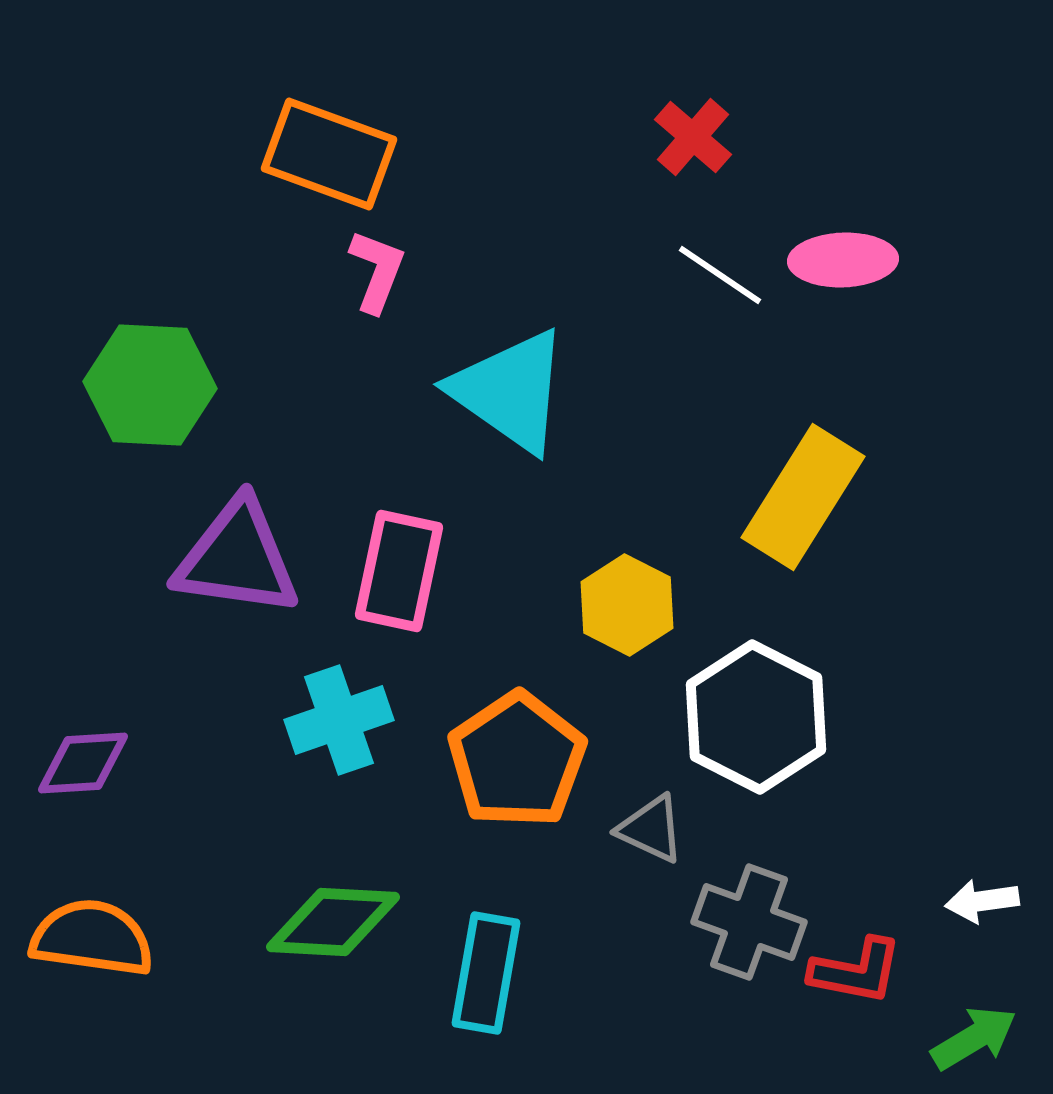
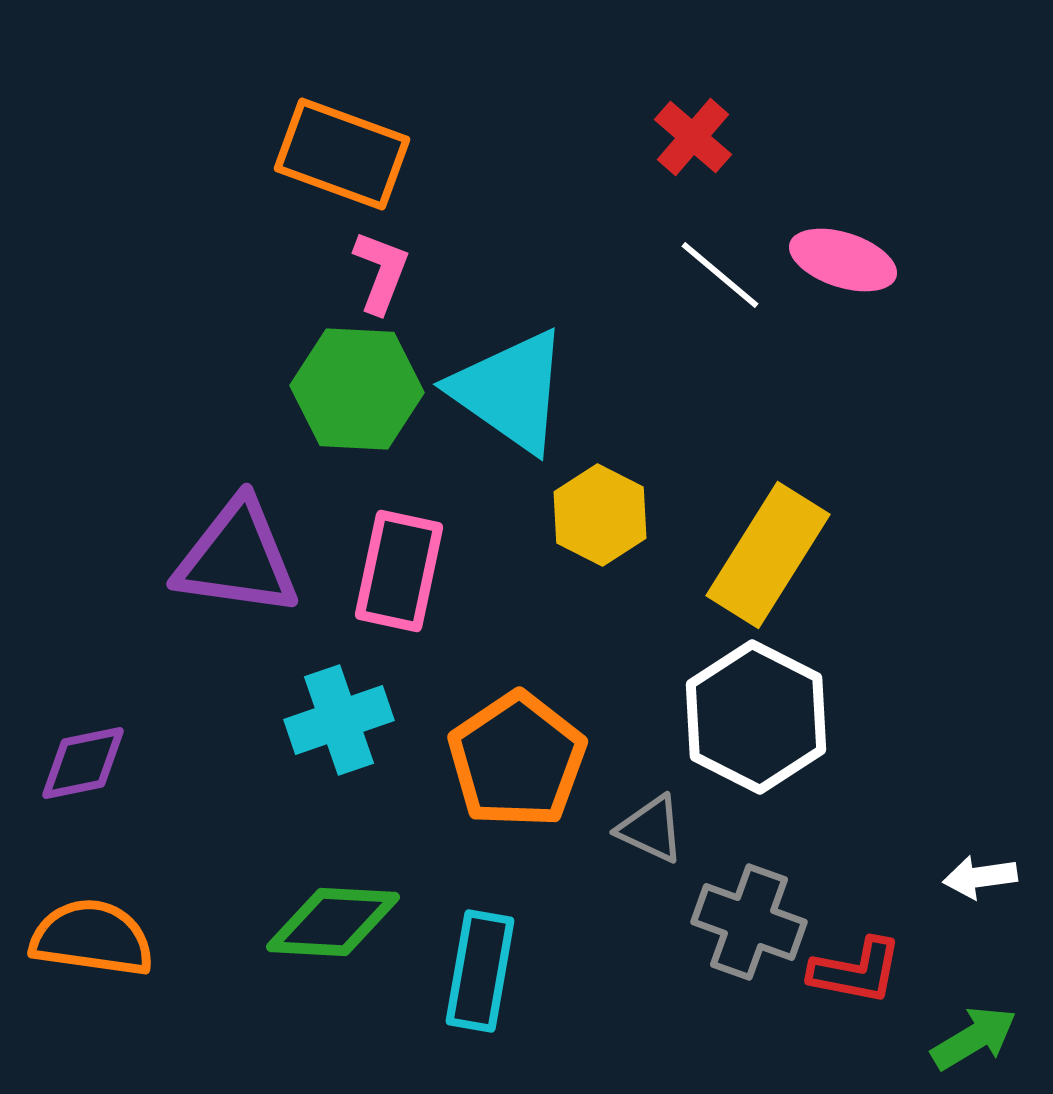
orange rectangle: moved 13 px right
pink ellipse: rotated 20 degrees clockwise
pink L-shape: moved 4 px right, 1 px down
white line: rotated 6 degrees clockwise
green hexagon: moved 207 px right, 4 px down
yellow rectangle: moved 35 px left, 58 px down
yellow hexagon: moved 27 px left, 90 px up
purple diamond: rotated 8 degrees counterclockwise
white arrow: moved 2 px left, 24 px up
cyan rectangle: moved 6 px left, 2 px up
